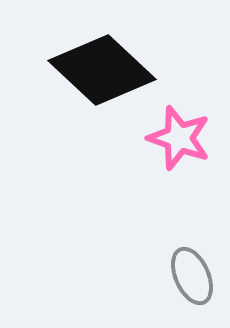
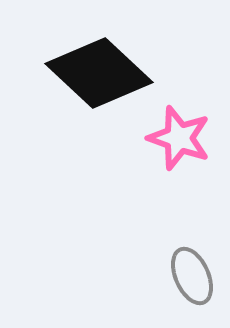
black diamond: moved 3 px left, 3 px down
